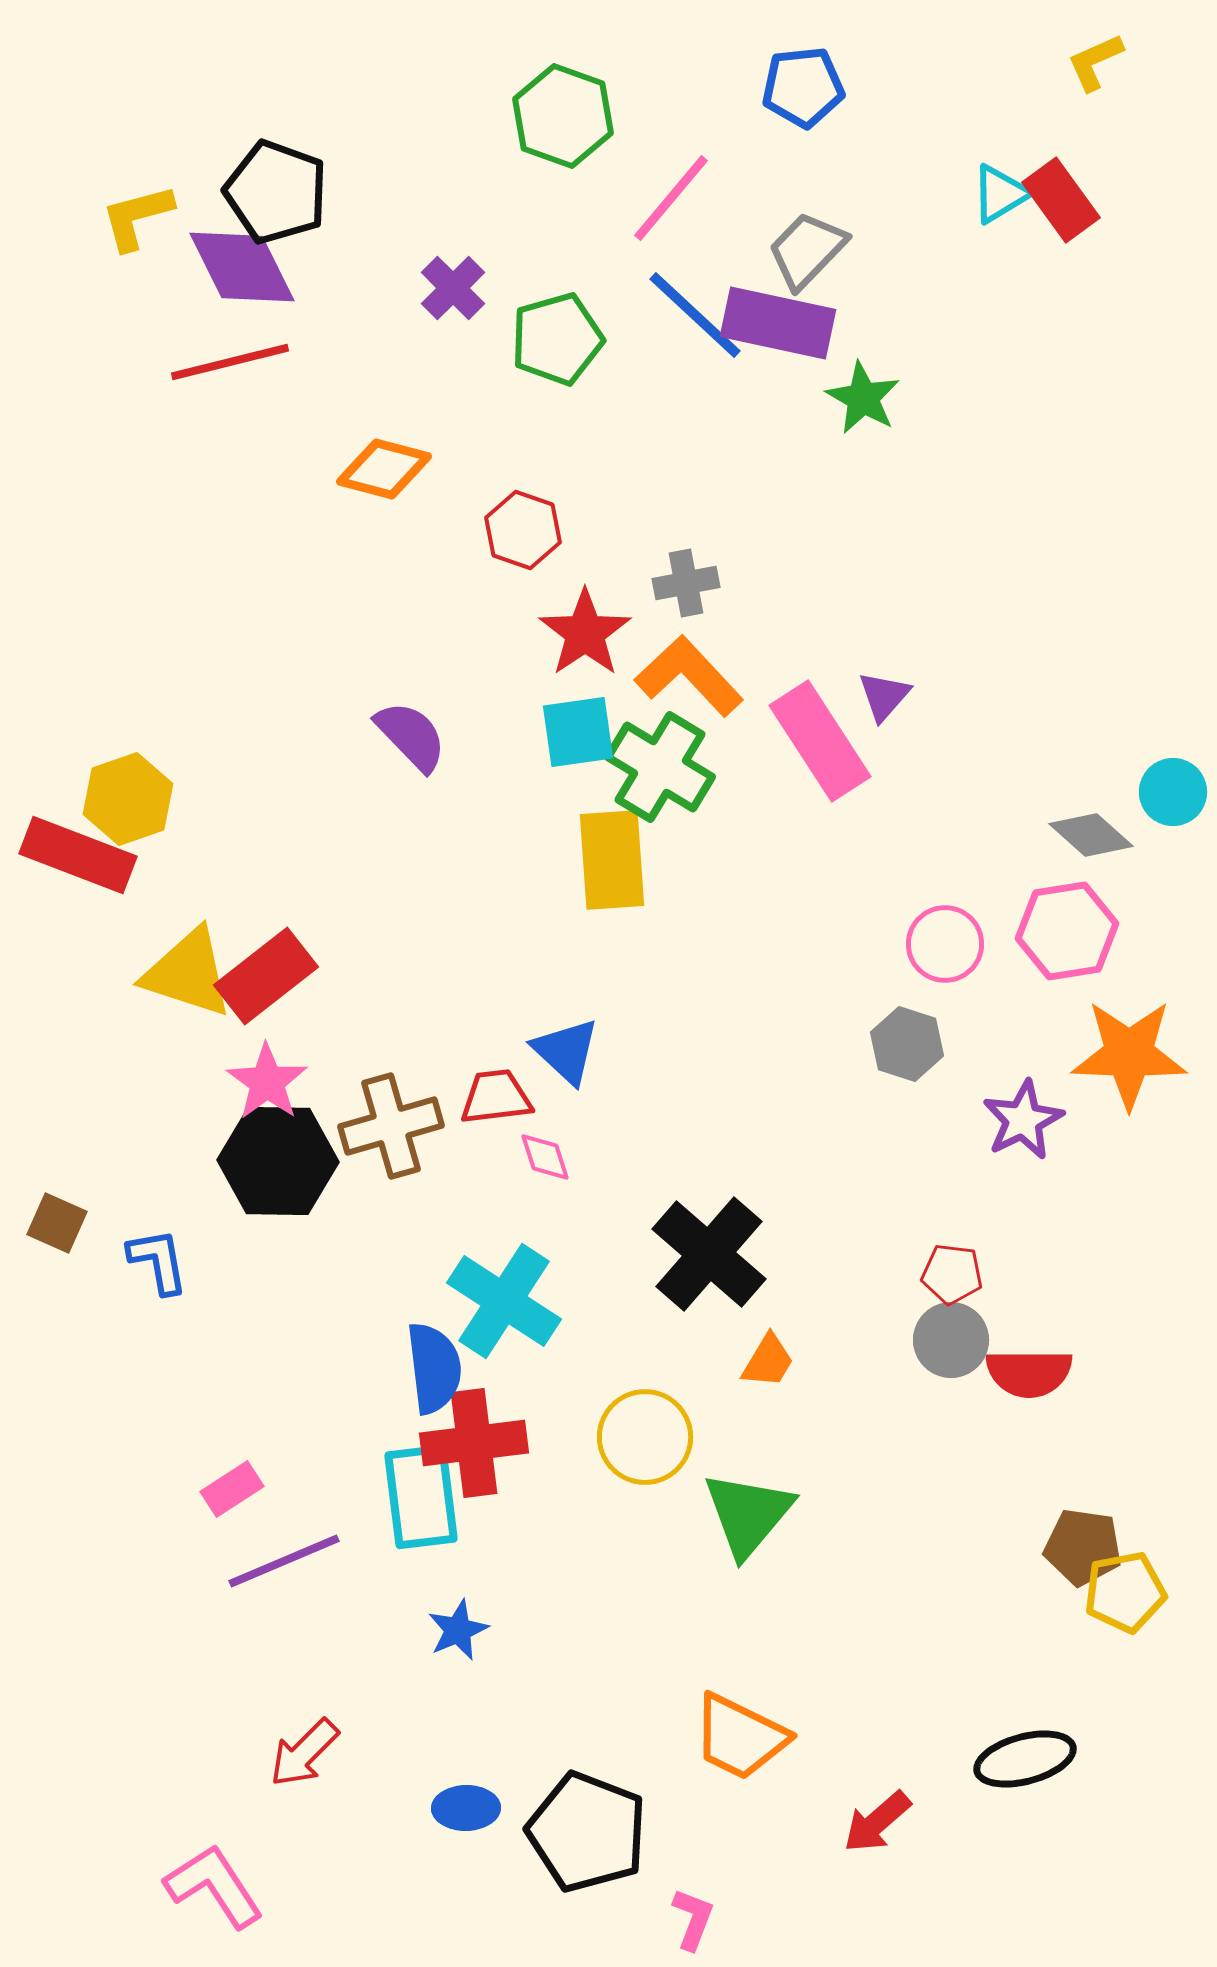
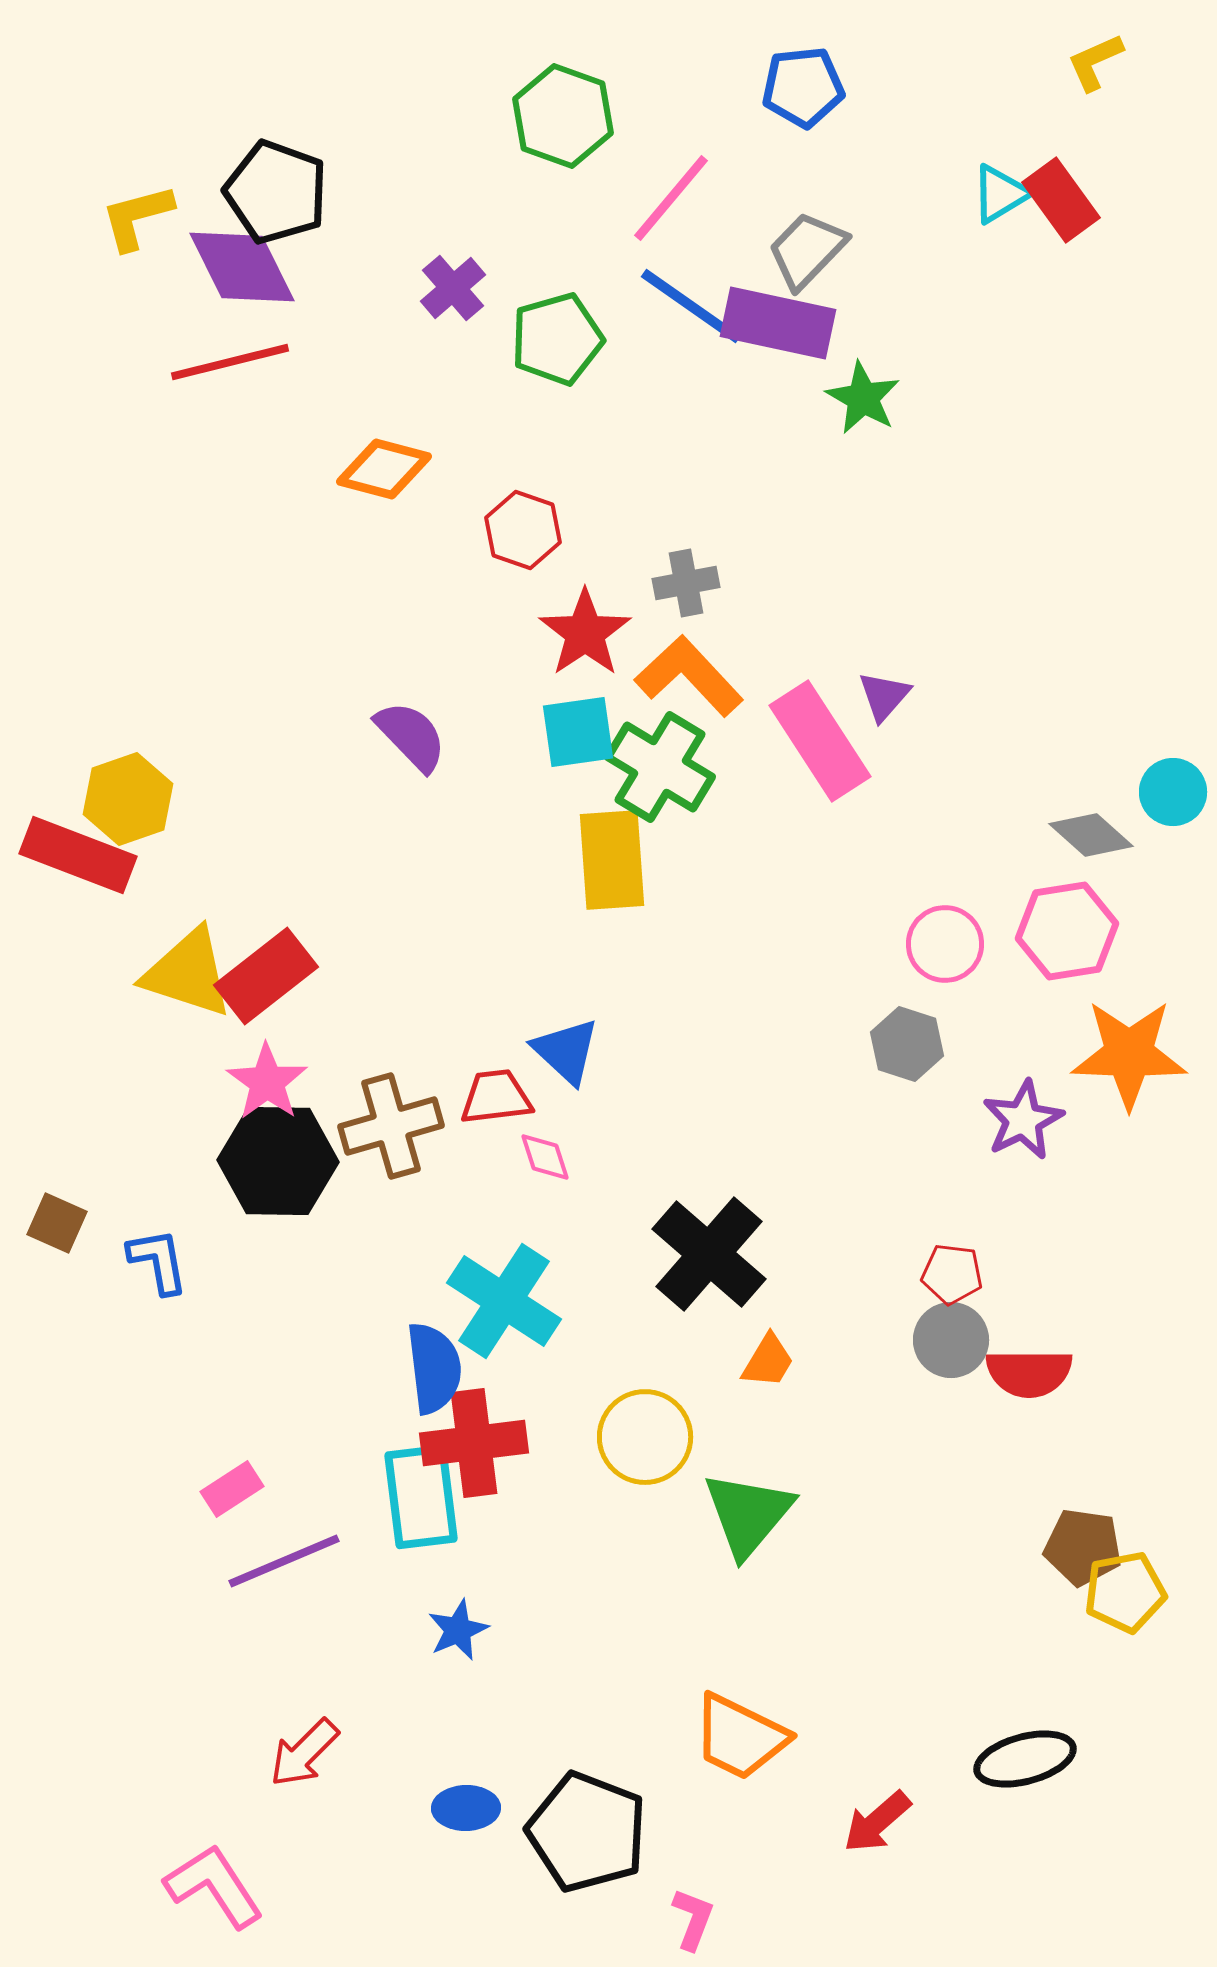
purple cross at (453, 288): rotated 4 degrees clockwise
blue line at (695, 315): moved 4 px left, 9 px up; rotated 8 degrees counterclockwise
